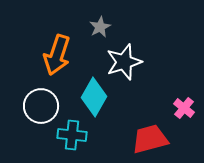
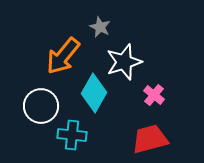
gray star: rotated 20 degrees counterclockwise
orange arrow: moved 6 px right, 1 px down; rotated 21 degrees clockwise
cyan diamond: moved 4 px up
pink cross: moved 30 px left, 13 px up
